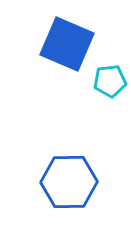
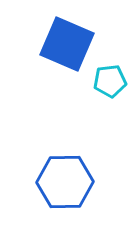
blue hexagon: moved 4 px left
